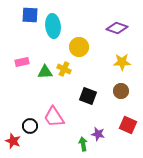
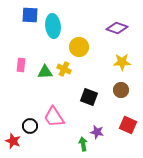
pink rectangle: moved 1 px left, 3 px down; rotated 72 degrees counterclockwise
brown circle: moved 1 px up
black square: moved 1 px right, 1 px down
purple star: moved 1 px left, 2 px up
